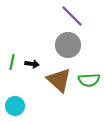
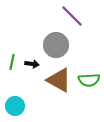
gray circle: moved 12 px left
brown triangle: rotated 12 degrees counterclockwise
